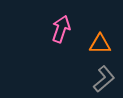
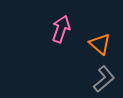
orange triangle: rotated 40 degrees clockwise
